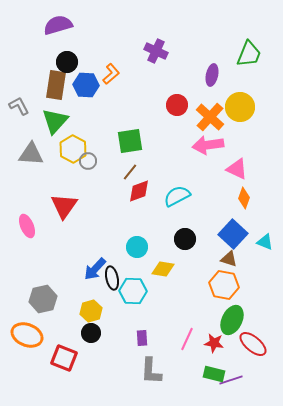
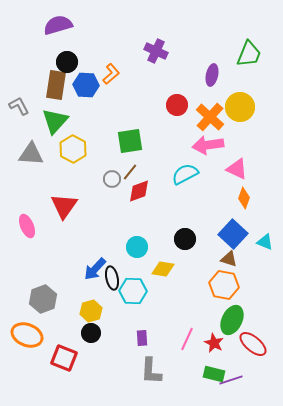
gray circle at (88, 161): moved 24 px right, 18 px down
cyan semicircle at (177, 196): moved 8 px right, 22 px up
gray hexagon at (43, 299): rotated 8 degrees counterclockwise
red star at (214, 343): rotated 18 degrees clockwise
